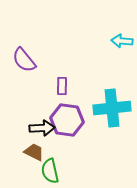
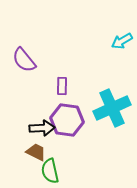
cyan arrow: rotated 35 degrees counterclockwise
cyan cross: rotated 18 degrees counterclockwise
brown trapezoid: moved 2 px right
